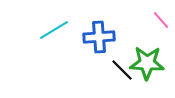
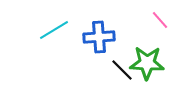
pink line: moved 1 px left
